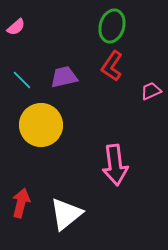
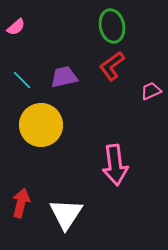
green ellipse: rotated 28 degrees counterclockwise
red L-shape: rotated 20 degrees clockwise
white triangle: rotated 18 degrees counterclockwise
